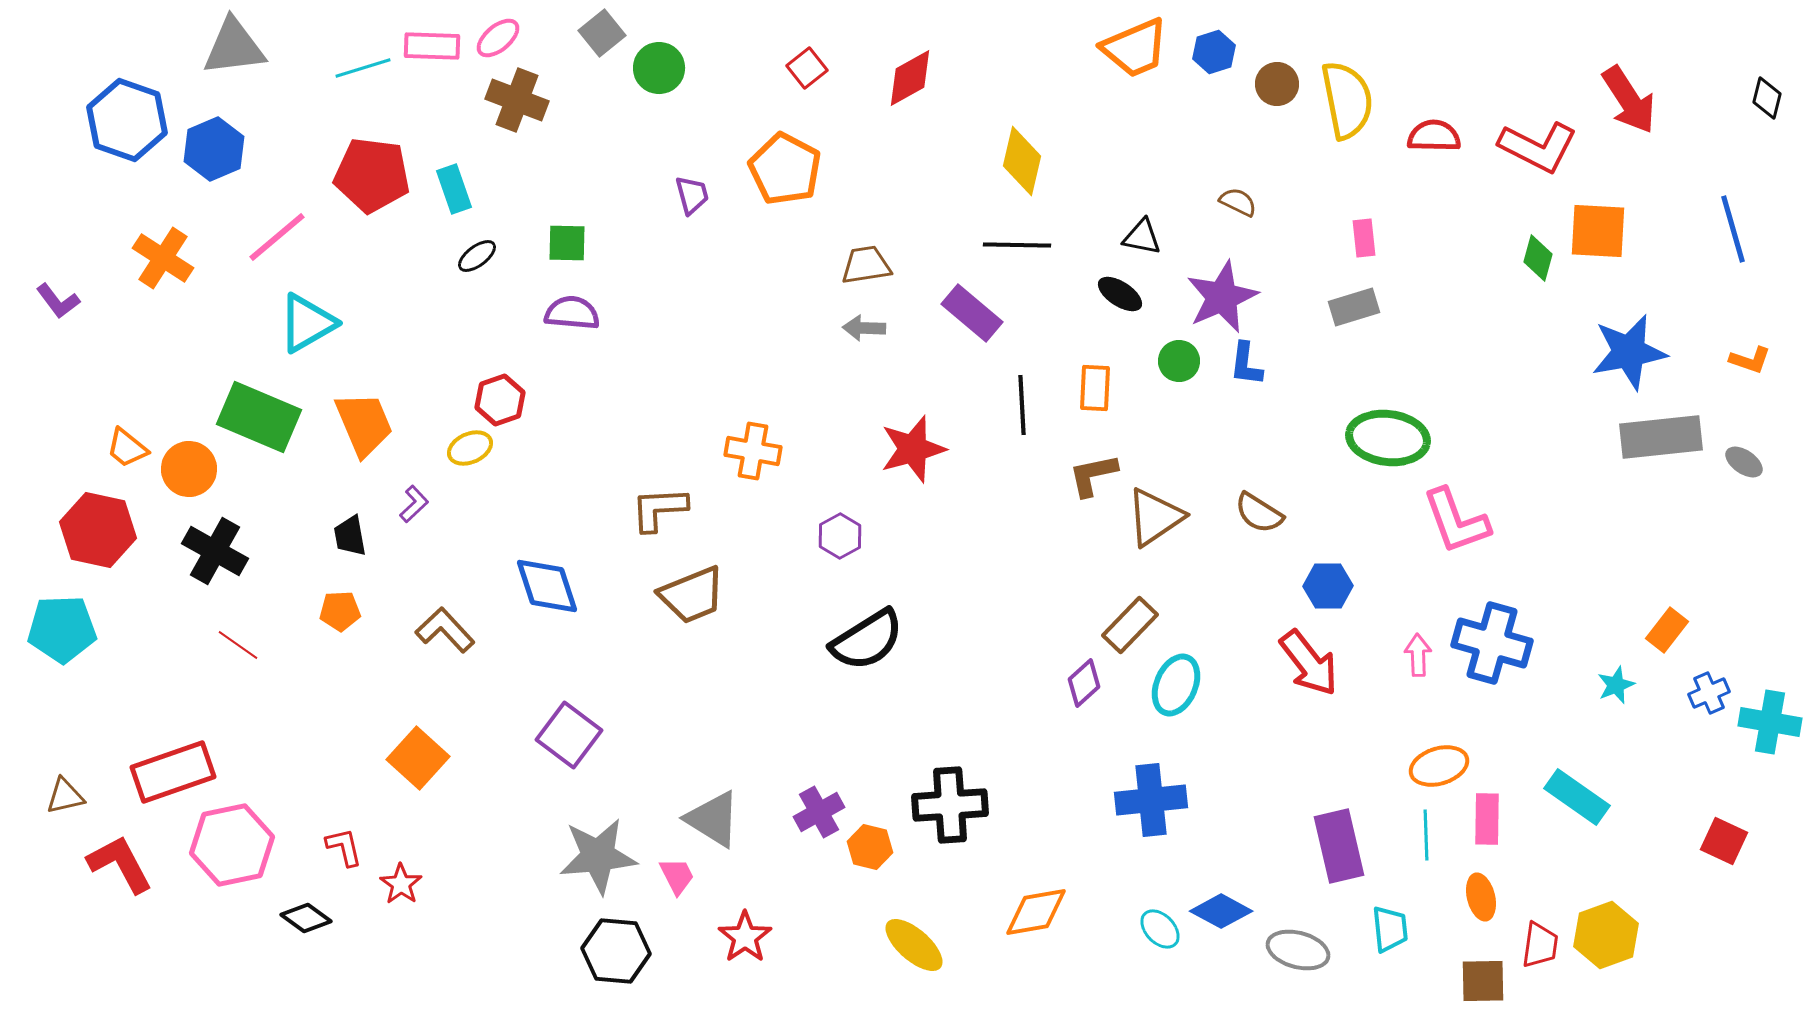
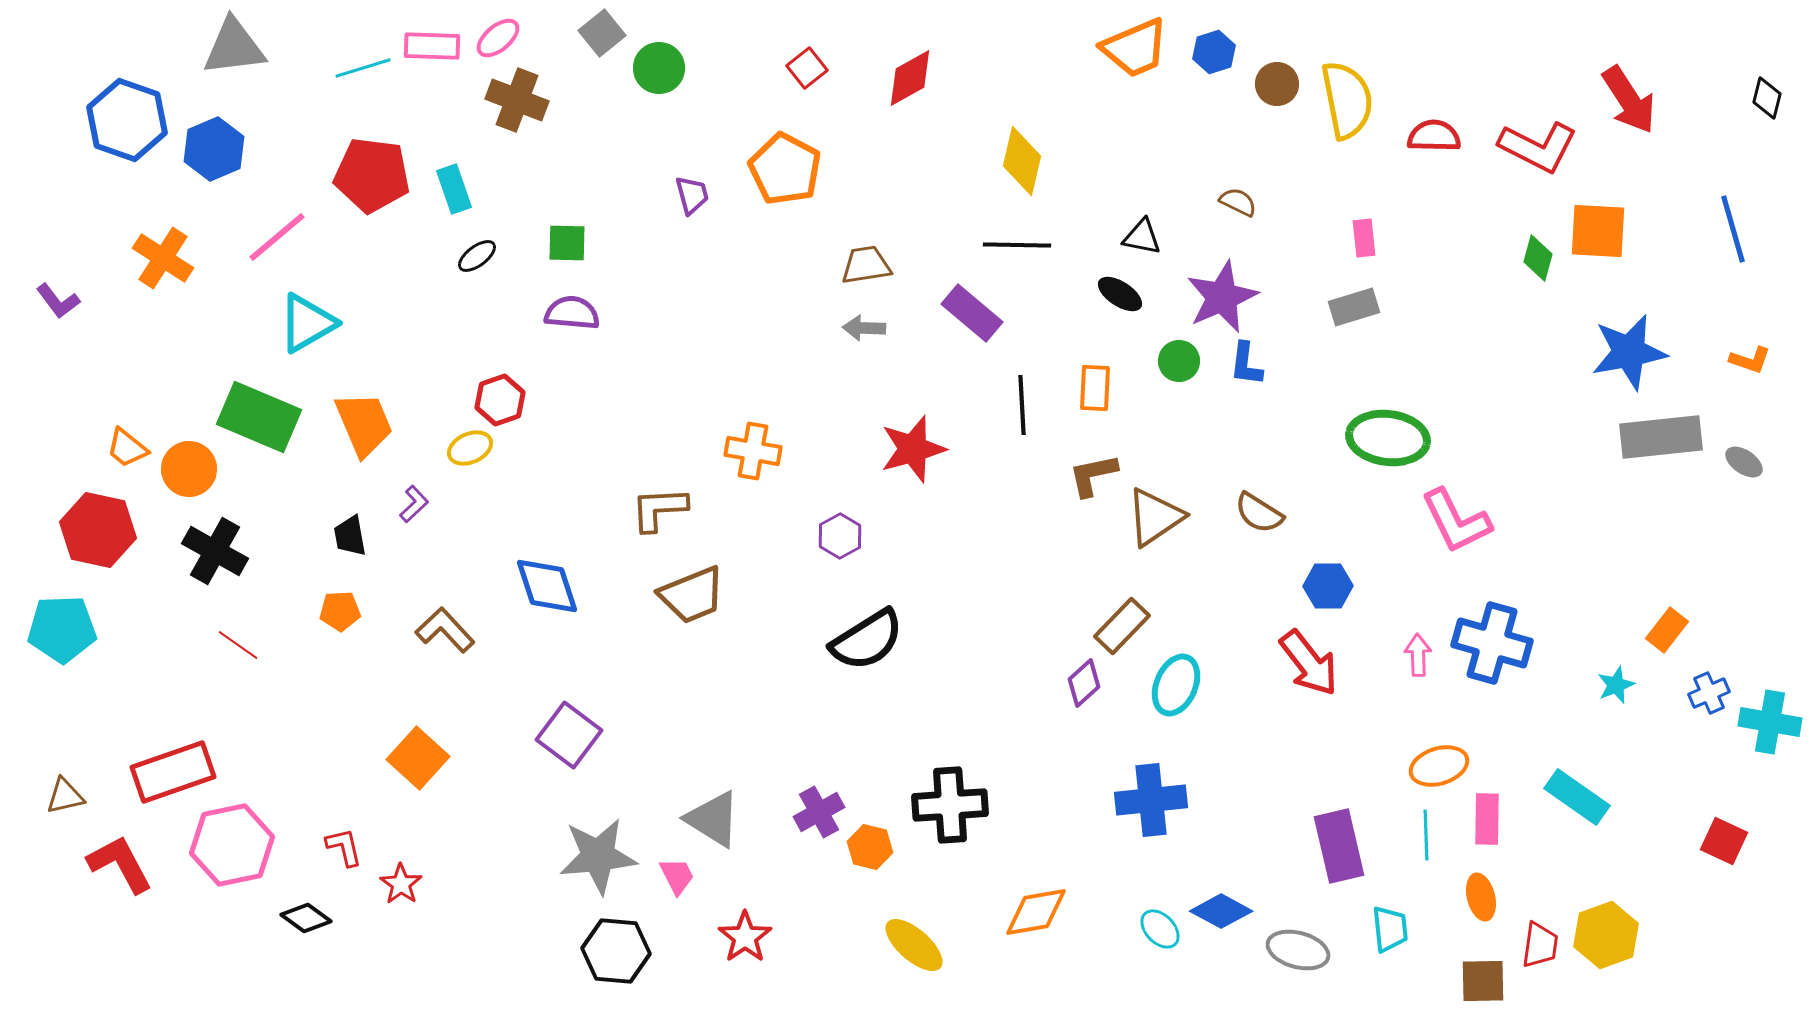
pink L-shape at (1456, 521): rotated 6 degrees counterclockwise
brown rectangle at (1130, 625): moved 8 px left, 1 px down
